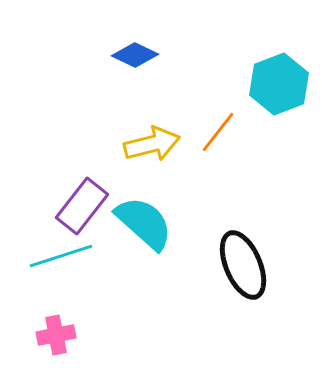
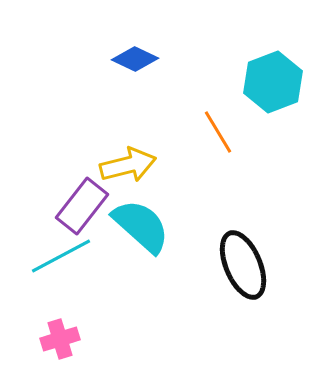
blue diamond: moved 4 px down
cyan hexagon: moved 6 px left, 2 px up
orange line: rotated 69 degrees counterclockwise
yellow arrow: moved 24 px left, 21 px down
cyan semicircle: moved 3 px left, 3 px down
cyan line: rotated 10 degrees counterclockwise
pink cross: moved 4 px right, 4 px down; rotated 6 degrees counterclockwise
